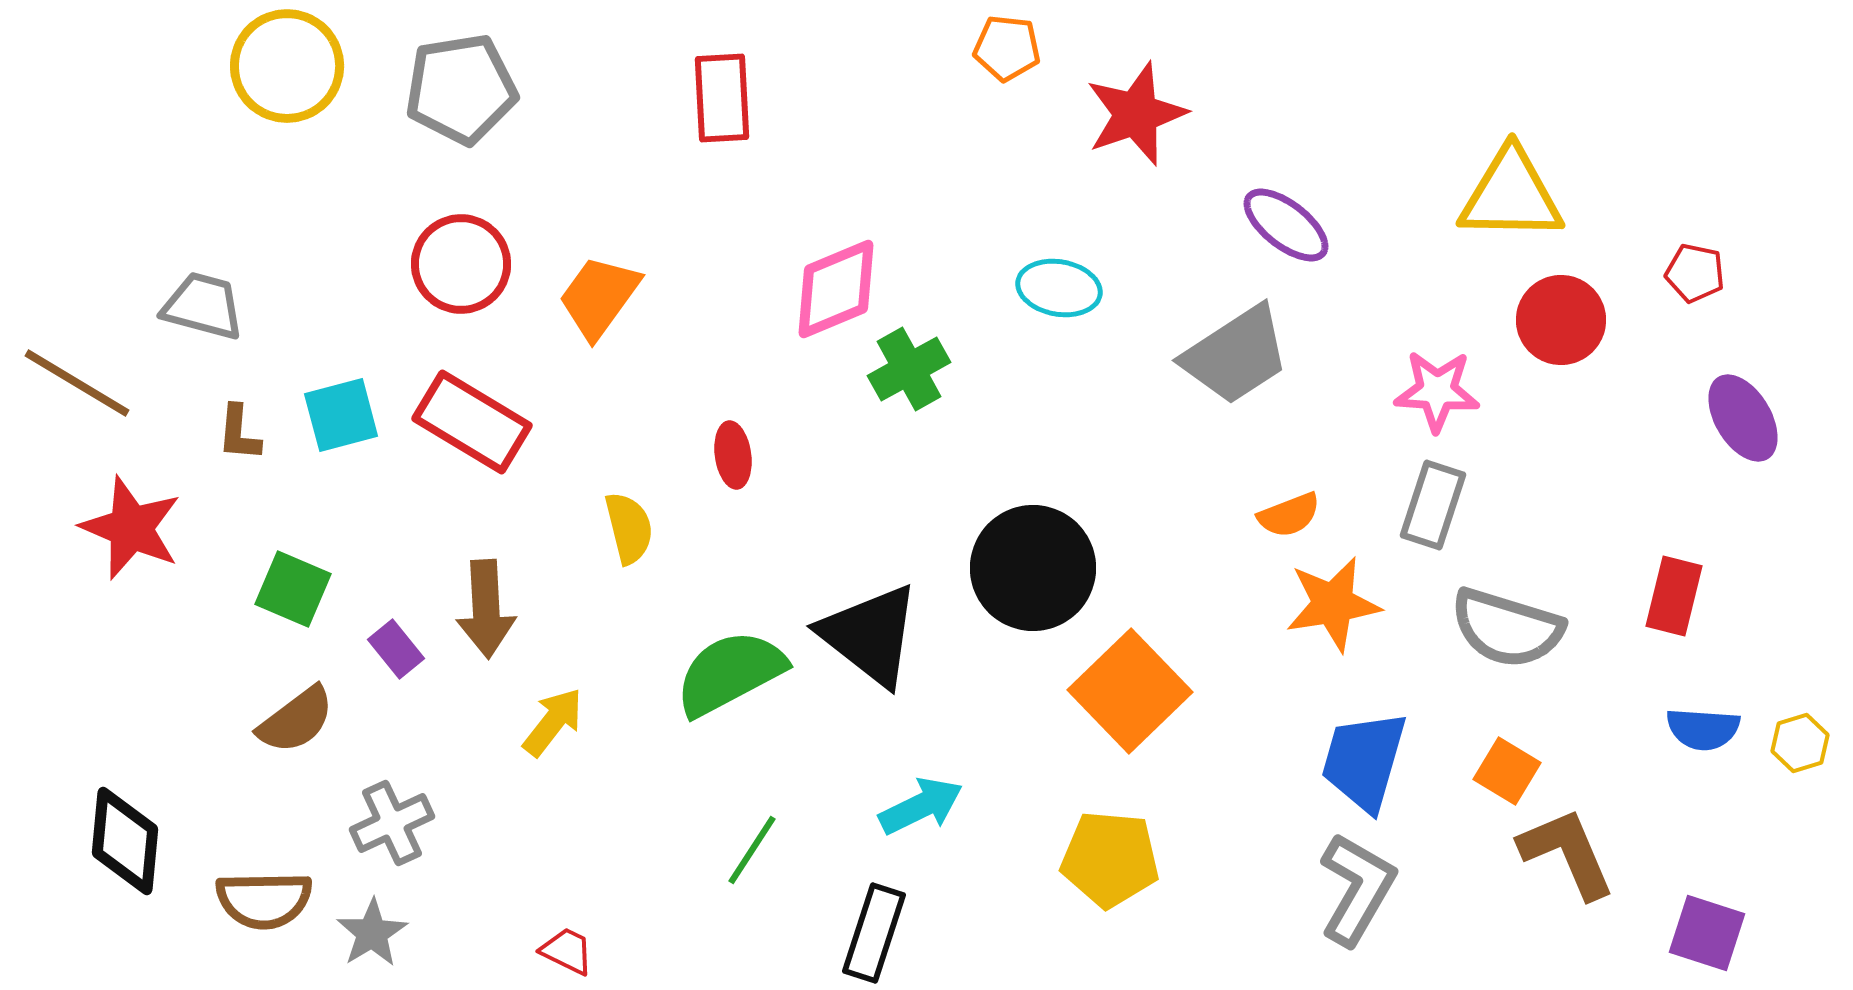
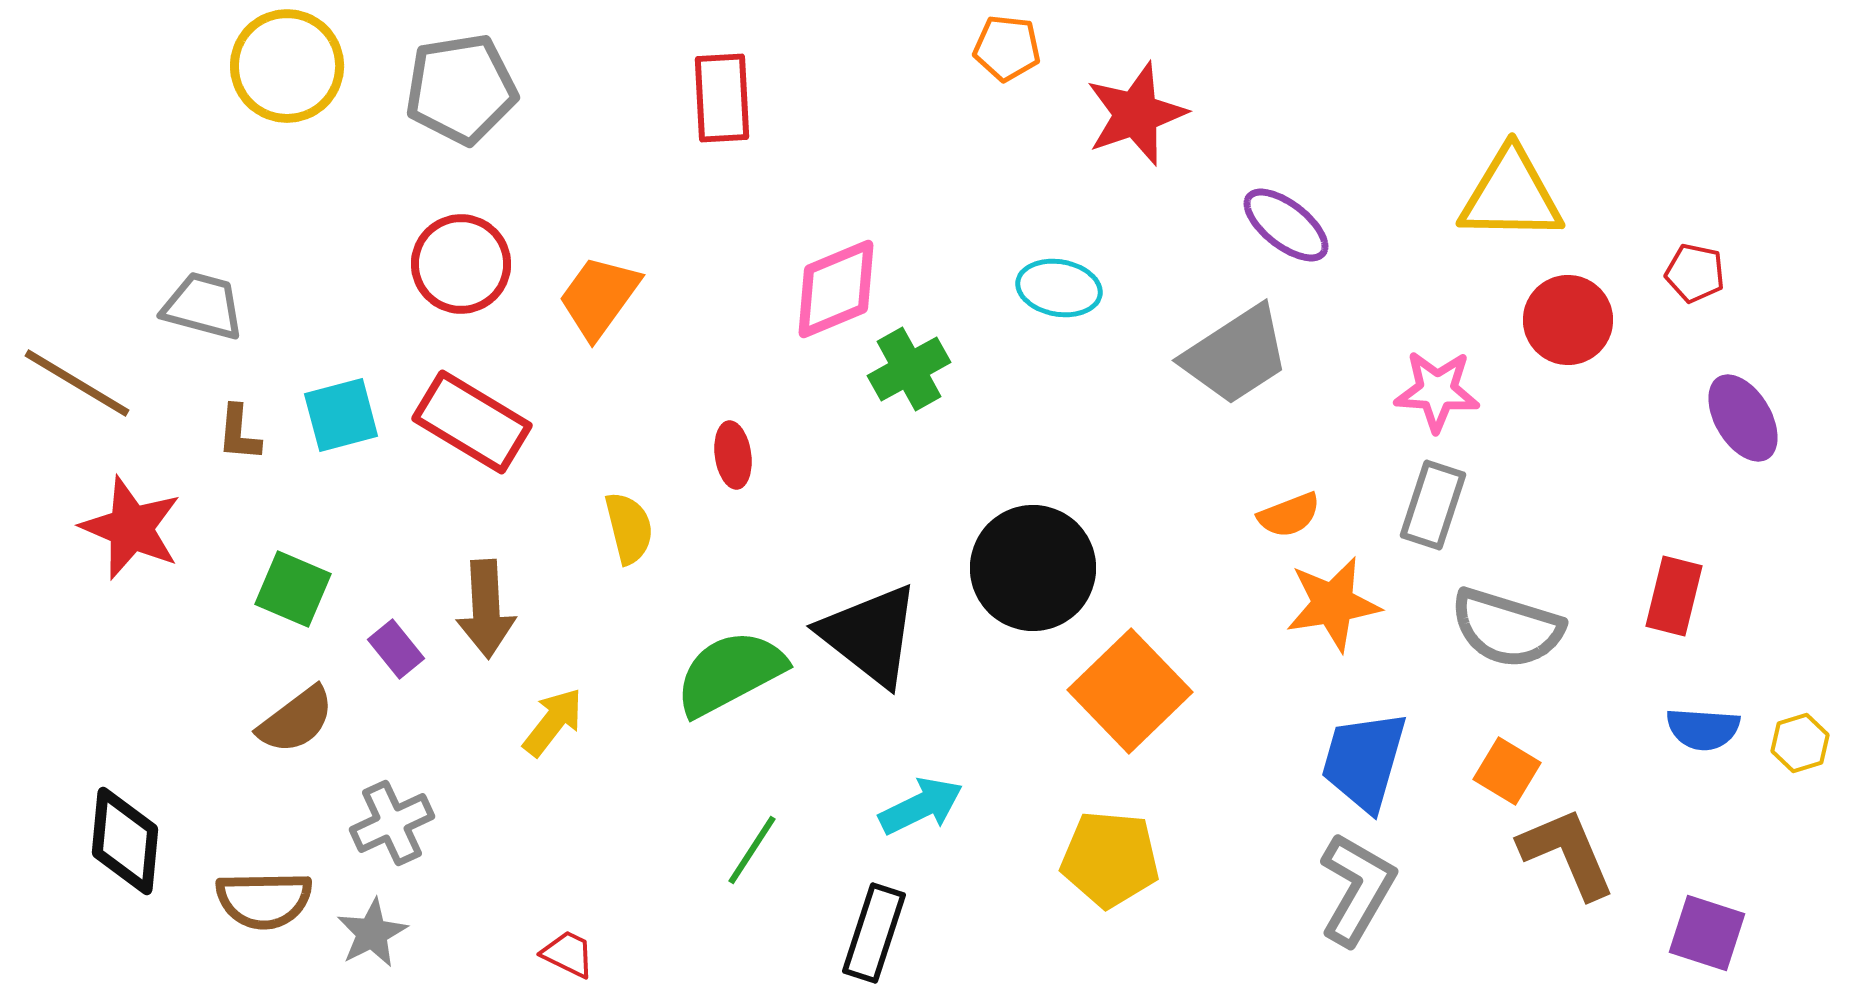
red circle at (1561, 320): moved 7 px right
gray star at (372, 933): rotated 4 degrees clockwise
red trapezoid at (567, 951): moved 1 px right, 3 px down
